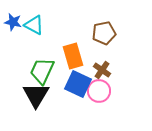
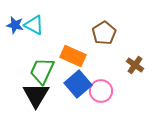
blue star: moved 2 px right, 3 px down
brown pentagon: rotated 20 degrees counterclockwise
orange rectangle: rotated 50 degrees counterclockwise
brown cross: moved 33 px right, 5 px up
blue square: rotated 24 degrees clockwise
pink circle: moved 2 px right
